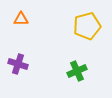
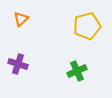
orange triangle: rotated 42 degrees counterclockwise
